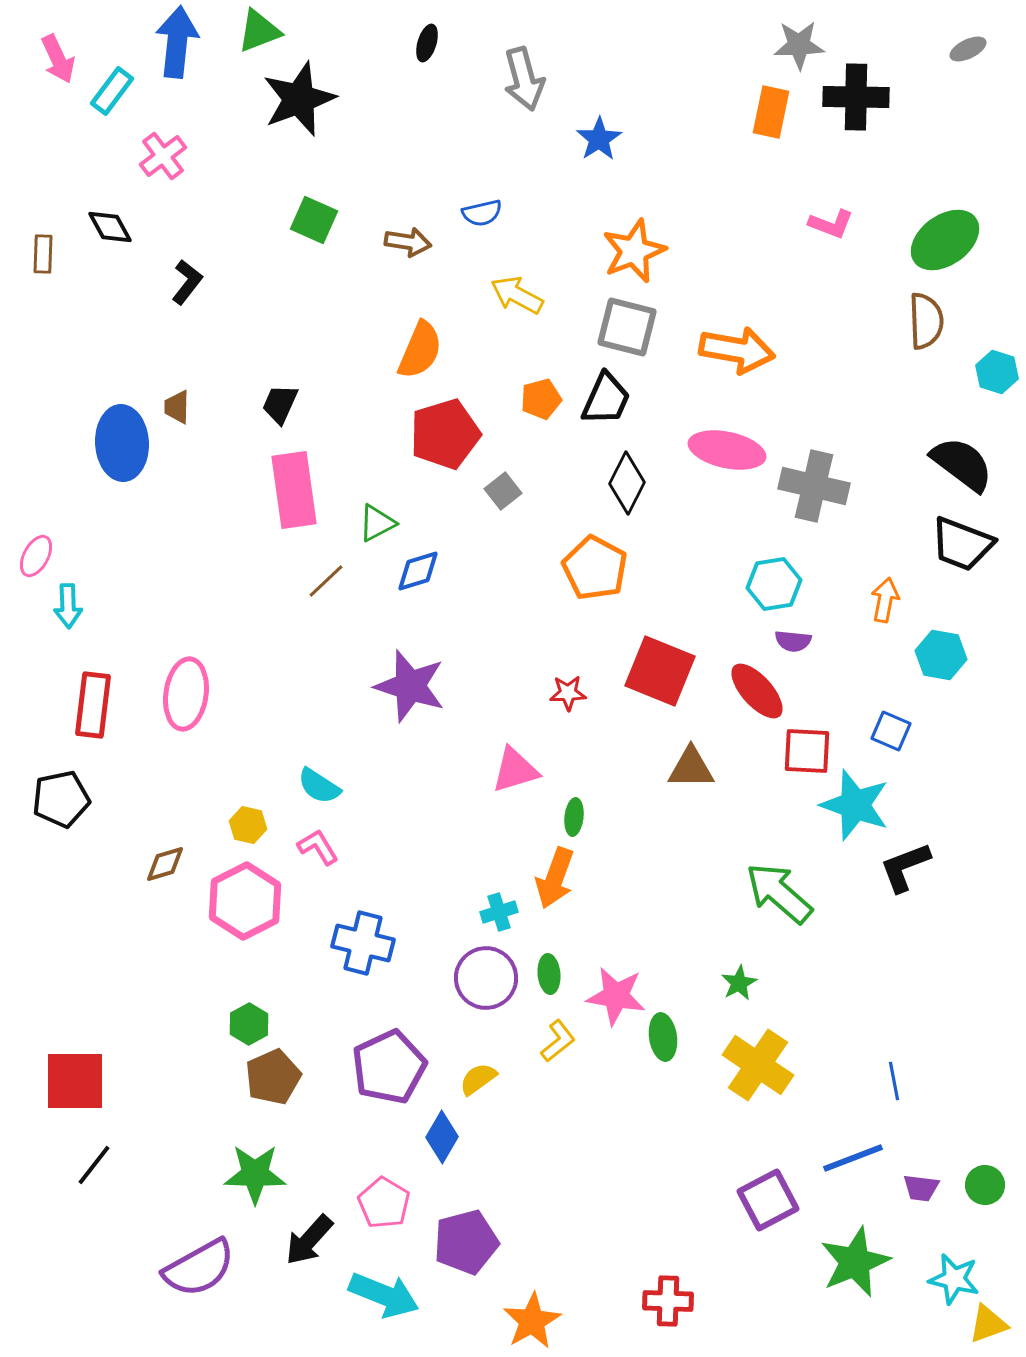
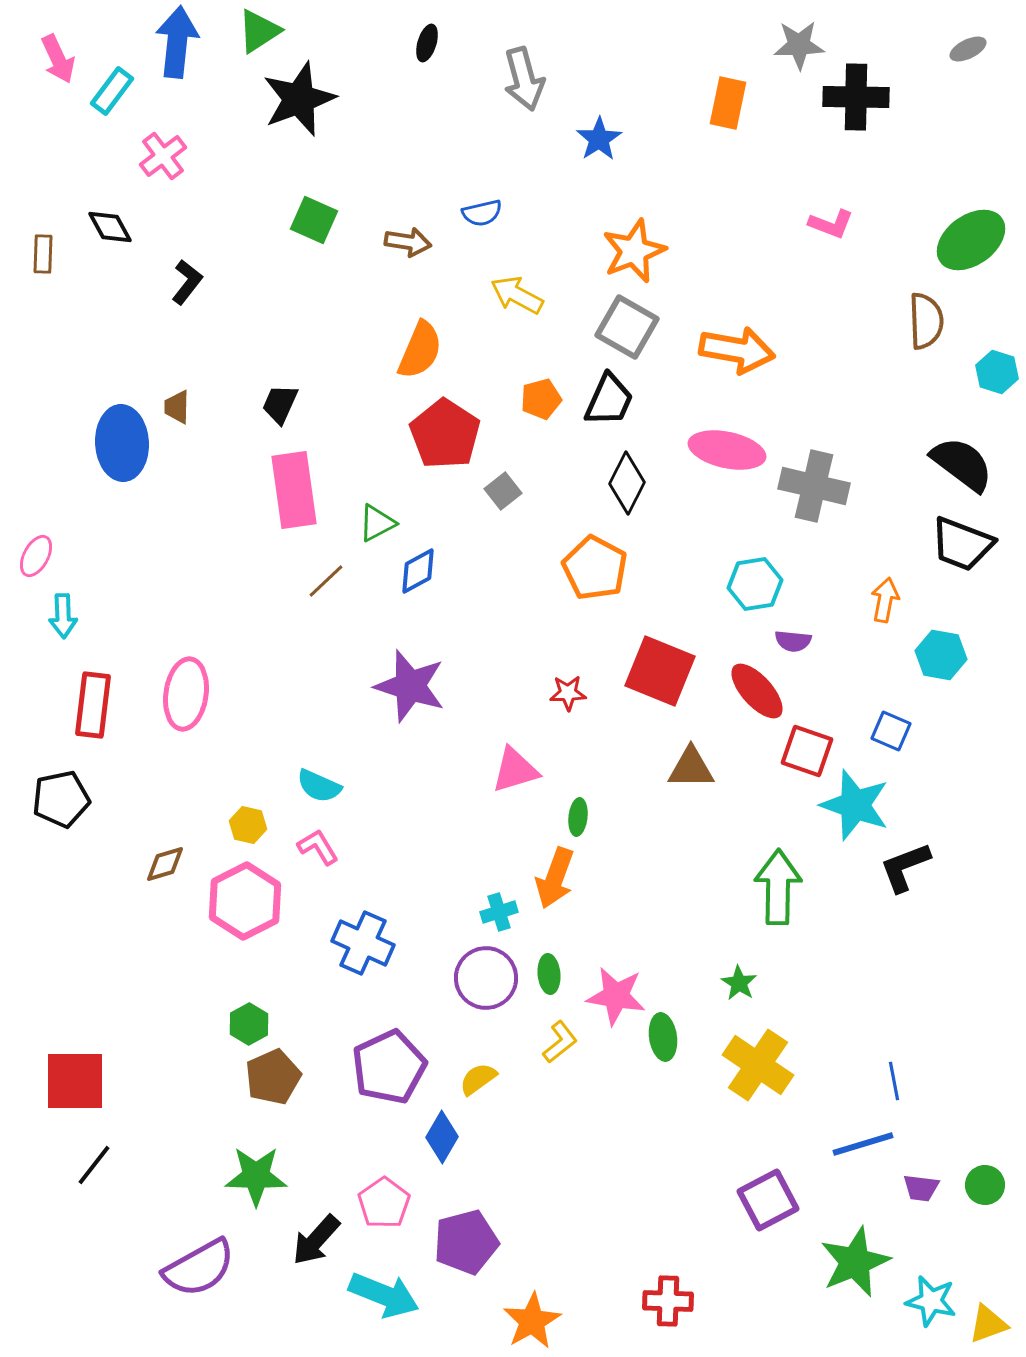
green triangle at (259, 31): rotated 12 degrees counterclockwise
orange rectangle at (771, 112): moved 43 px left, 9 px up
green ellipse at (945, 240): moved 26 px right
gray square at (627, 327): rotated 16 degrees clockwise
black trapezoid at (606, 399): moved 3 px right, 1 px down
red pentagon at (445, 434): rotated 22 degrees counterclockwise
blue diamond at (418, 571): rotated 12 degrees counterclockwise
cyan hexagon at (774, 584): moved 19 px left
cyan arrow at (68, 606): moved 5 px left, 10 px down
red square at (807, 751): rotated 16 degrees clockwise
cyan semicircle at (319, 786): rotated 9 degrees counterclockwise
green ellipse at (574, 817): moved 4 px right
green arrow at (779, 893): moved 1 px left, 6 px up; rotated 50 degrees clockwise
blue cross at (363, 943): rotated 10 degrees clockwise
green star at (739, 983): rotated 12 degrees counterclockwise
yellow L-shape at (558, 1041): moved 2 px right, 1 px down
blue line at (853, 1158): moved 10 px right, 14 px up; rotated 4 degrees clockwise
green star at (255, 1174): moved 1 px right, 2 px down
pink pentagon at (384, 1203): rotated 6 degrees clockwise
black arrow at (309, 1240): moved 7 px right
cyan star at (954, 1279): moved 23 px left, 22 px down
